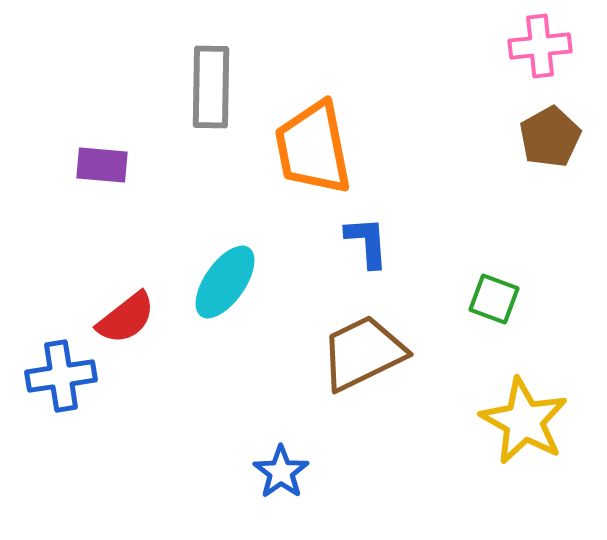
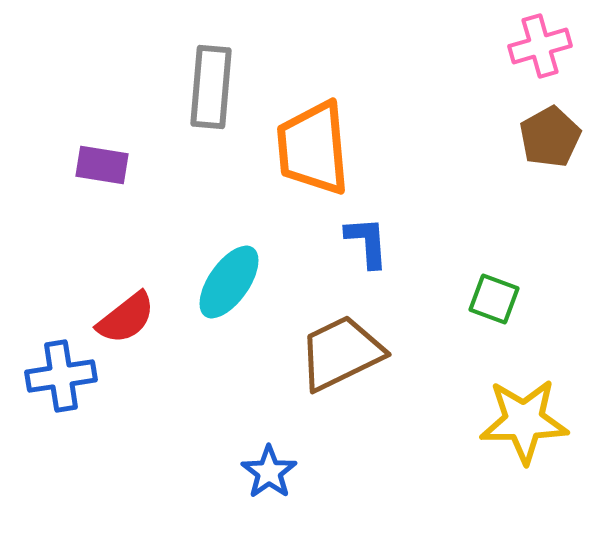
pink cross: rotated 10 degrees counterclockwise
gray rectangle: rotated 4 degrees clockwise
orange trapezoid: rotated 6 degrees clockwise
purple rectangle: rotated 4 degrees clockwise
cyan ellipse: moved 4 px right
brown trapezoid: moved 22 px left
yellow star: rotated 30 degrees counterclockwise
blue star: moved 12 px left
